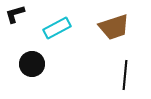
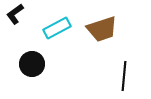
black L-shape: rotated 20 degrees counterclockwise
brown trapezoid: moved 12 px left, 2 px down
black line: moved 1 px left, 1 px down
